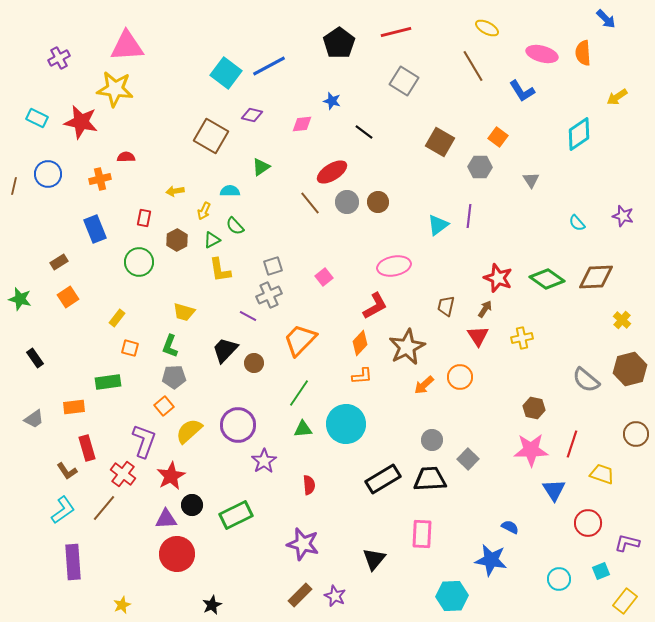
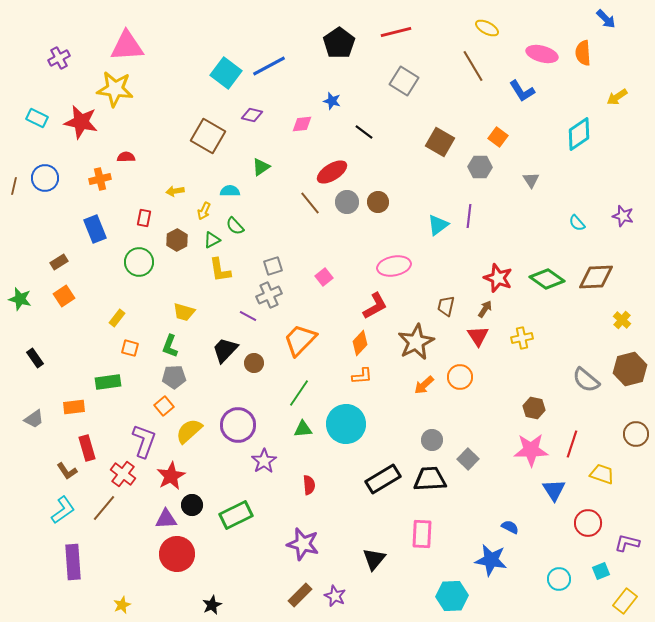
brown square at (211, 136): moved 3 px left
blue circle at (48, 174): moved 3 px left, 4 px down
orange square at (68, 297): moved 4 px left, 1 px up
brown star at (407, 347): moved 9 px right, 5 px up
